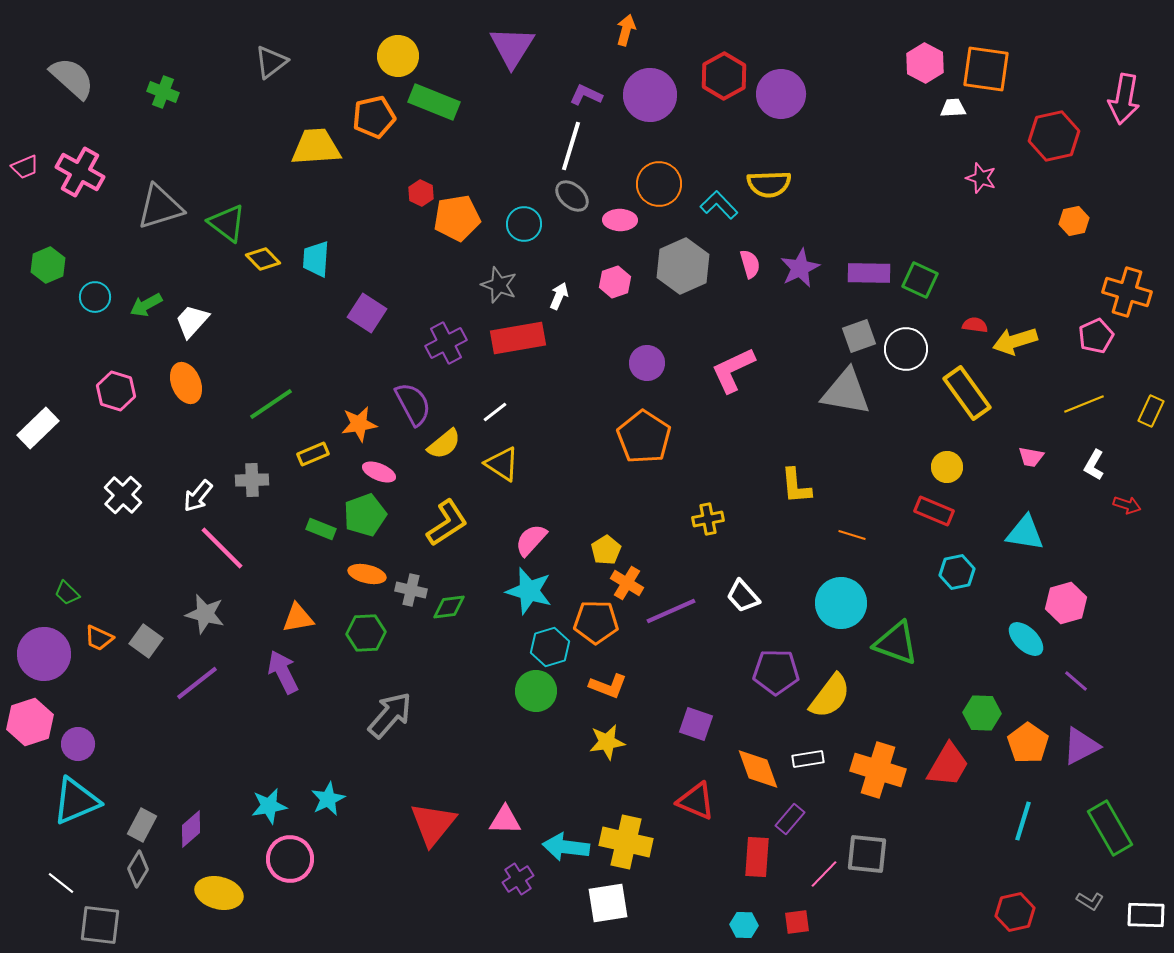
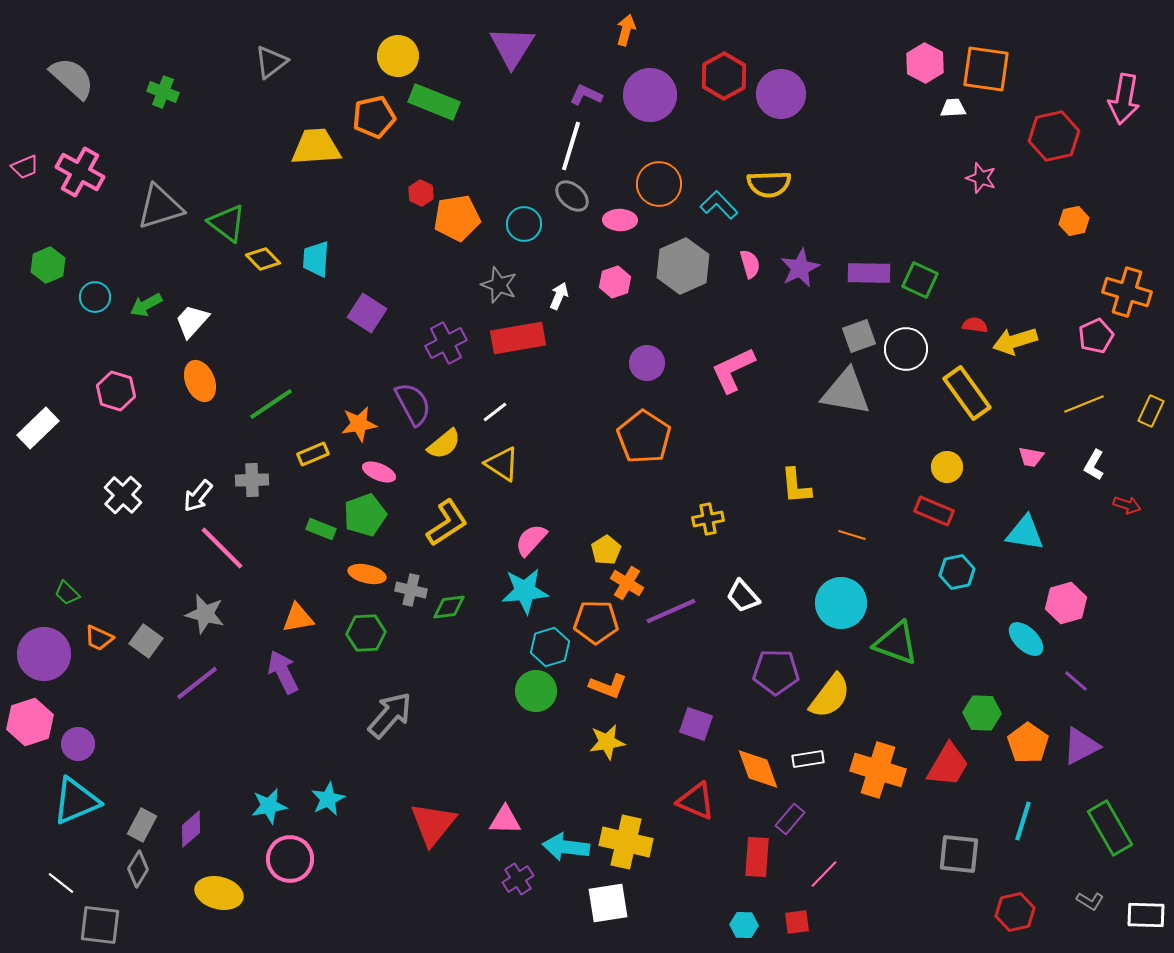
orange ellipse at (186, 383): moved 14 px right, 2 px up
cyan star at (529, 591): moved 4 px left; rotated 21 degrees counterclockwise
gray square at (867, 854): moved 92 px right
